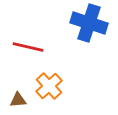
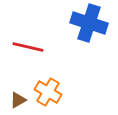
orange cross: moved 1 px left, 6 px down; rotated 16 degrees counterclockwise
brown triangle: rotated 24 degrees counterclockwise
